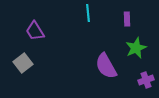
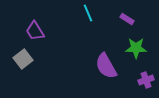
cyan line: rotated 18 degrees counterclockwise
purple rectangle: rotated 56 degrees counterclockwise
green star: rotated 25 degrees clockwise
gray square: moved 4 px up
